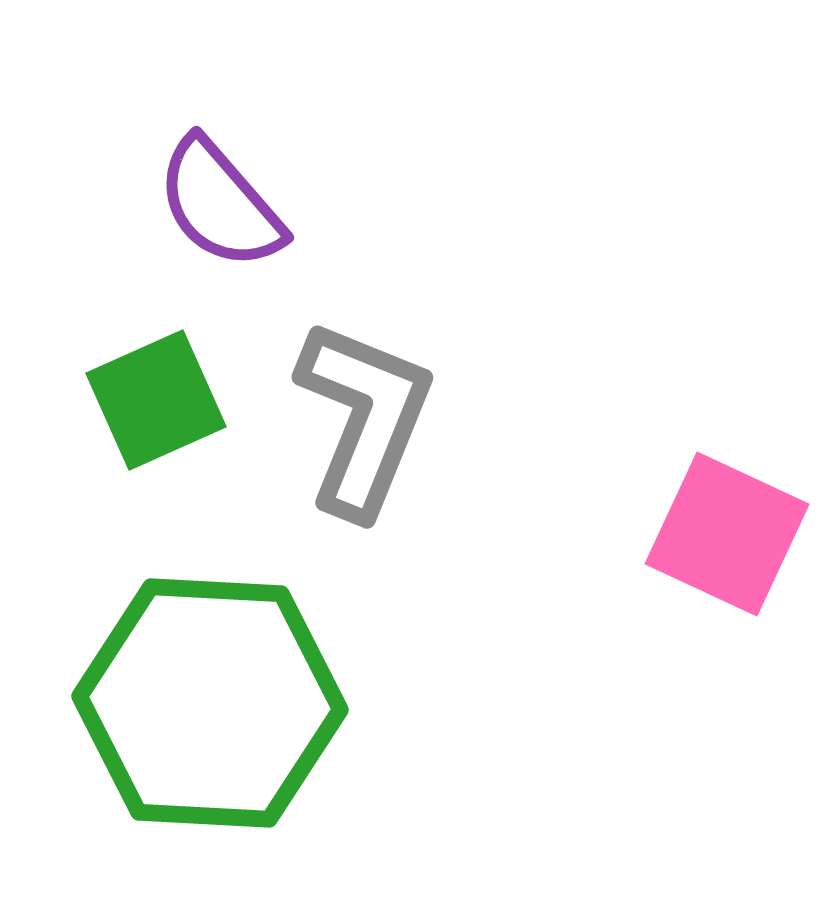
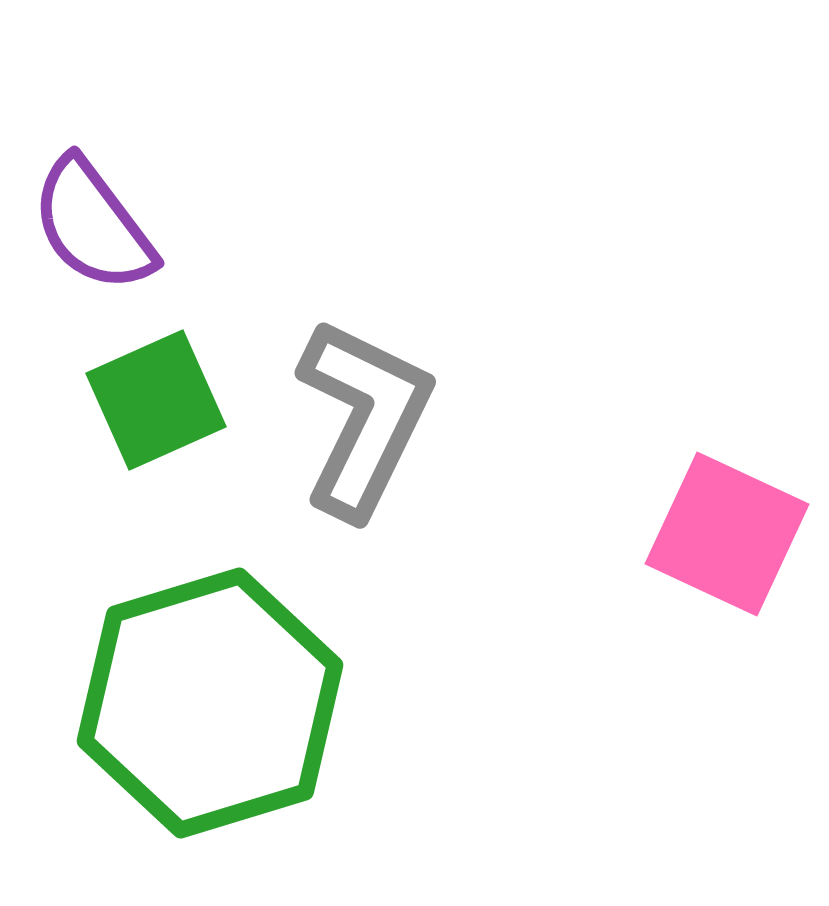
purple semicircle: moved 127 px left, 21 px down; rotated 4 degrees clockwise
gray L-shape: rotated 4 degrees clockwise
green hexagon: rotated 20 degrees counterclockwise
